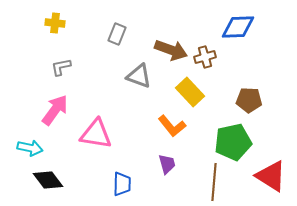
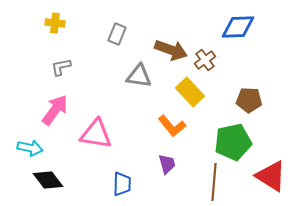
brown cross: moved 3 px down; rotated 20 degrees counterclockwise
gray triangle: rotated 12 degrees counterclockwise
